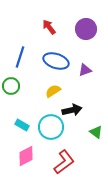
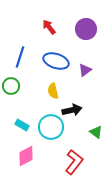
purple triangle: rotated 16 degrees counterclockwise
yellow semicircle: rotated 70 degrees counterclockwise
red L-shape: moved 10 px right; rotated 15 degrees counterclockwise
